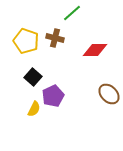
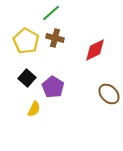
green line: moved 21 px left
yellow pentagon: rotated 10 degrees clockwise
red diamond: rotated 25 degrees counterclockwise
black square: moved 6 px left, 1 px down
purple pentagon: moved 9 px up; rotated 15 degrees counterclockwise
